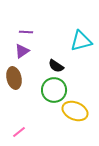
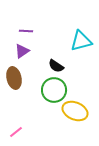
purple line: moved 1 px up
pink line: moved 3 px left
